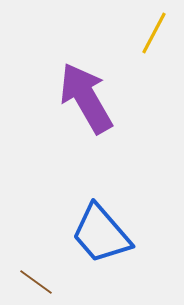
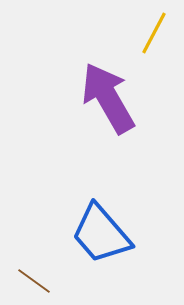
purple arrow: moved 22 px right
brown line: moved 2 px left, 1 px up
